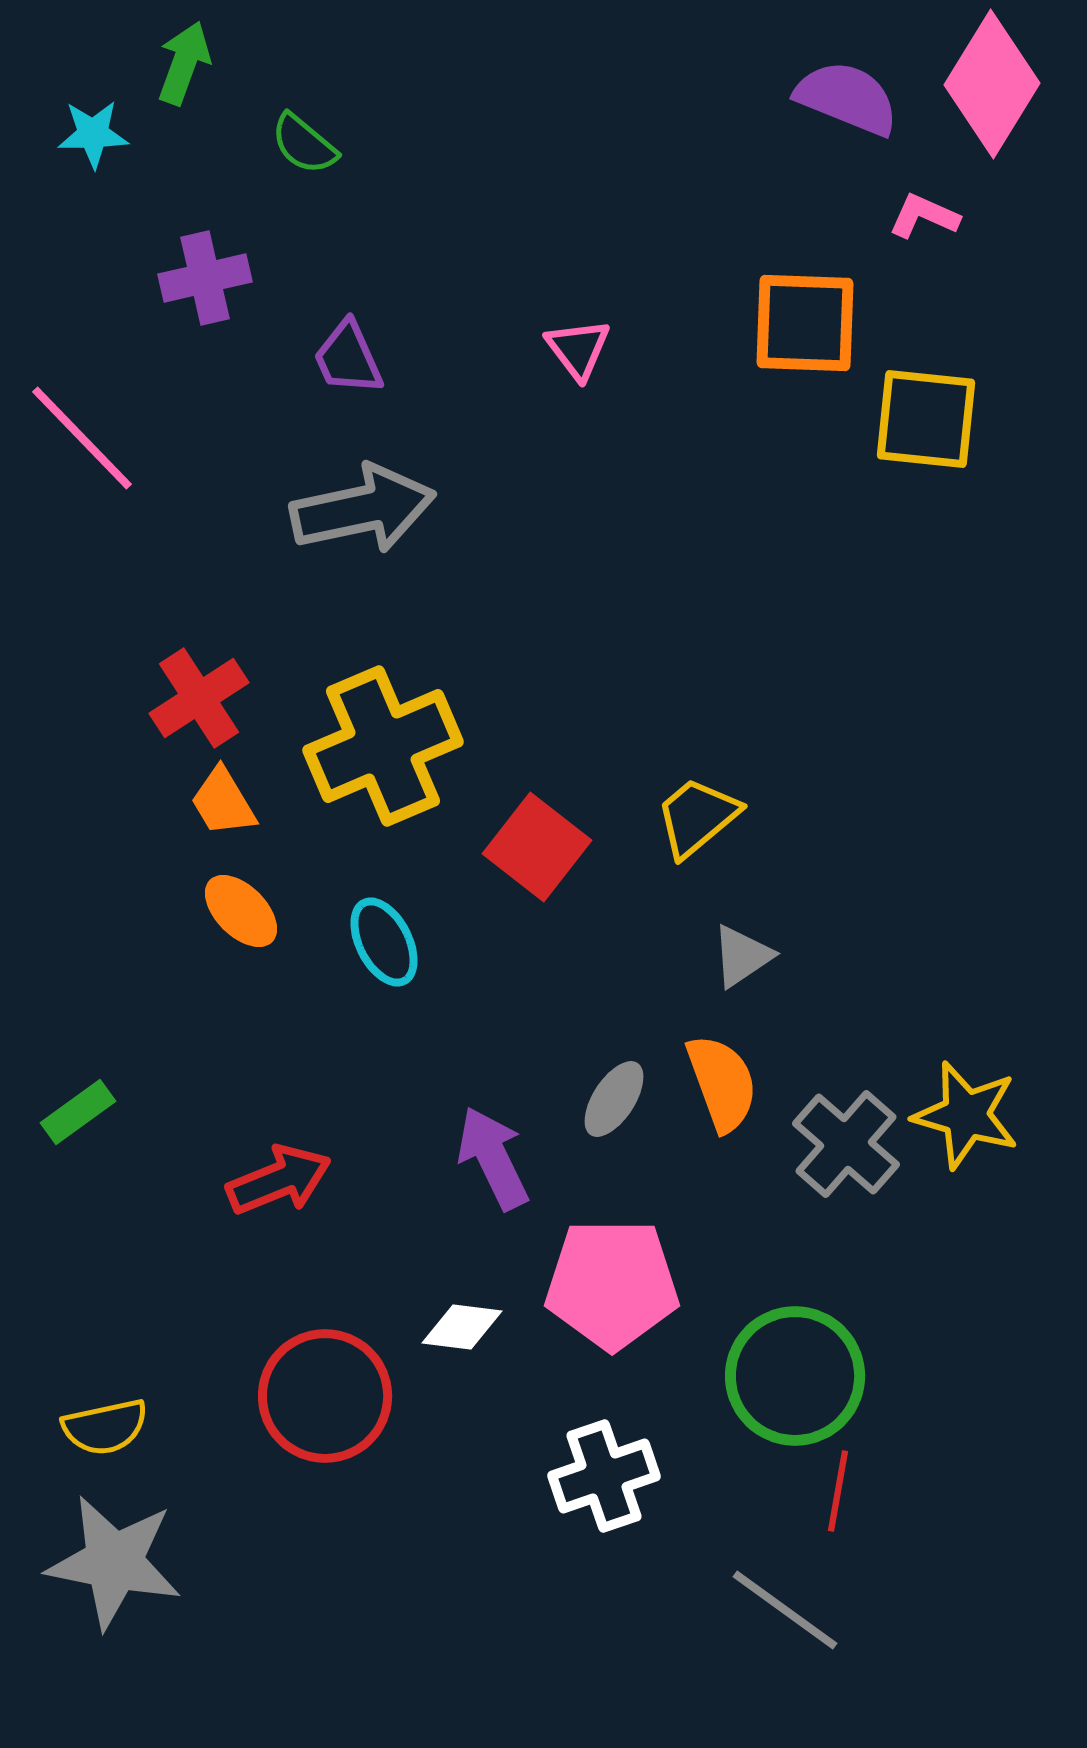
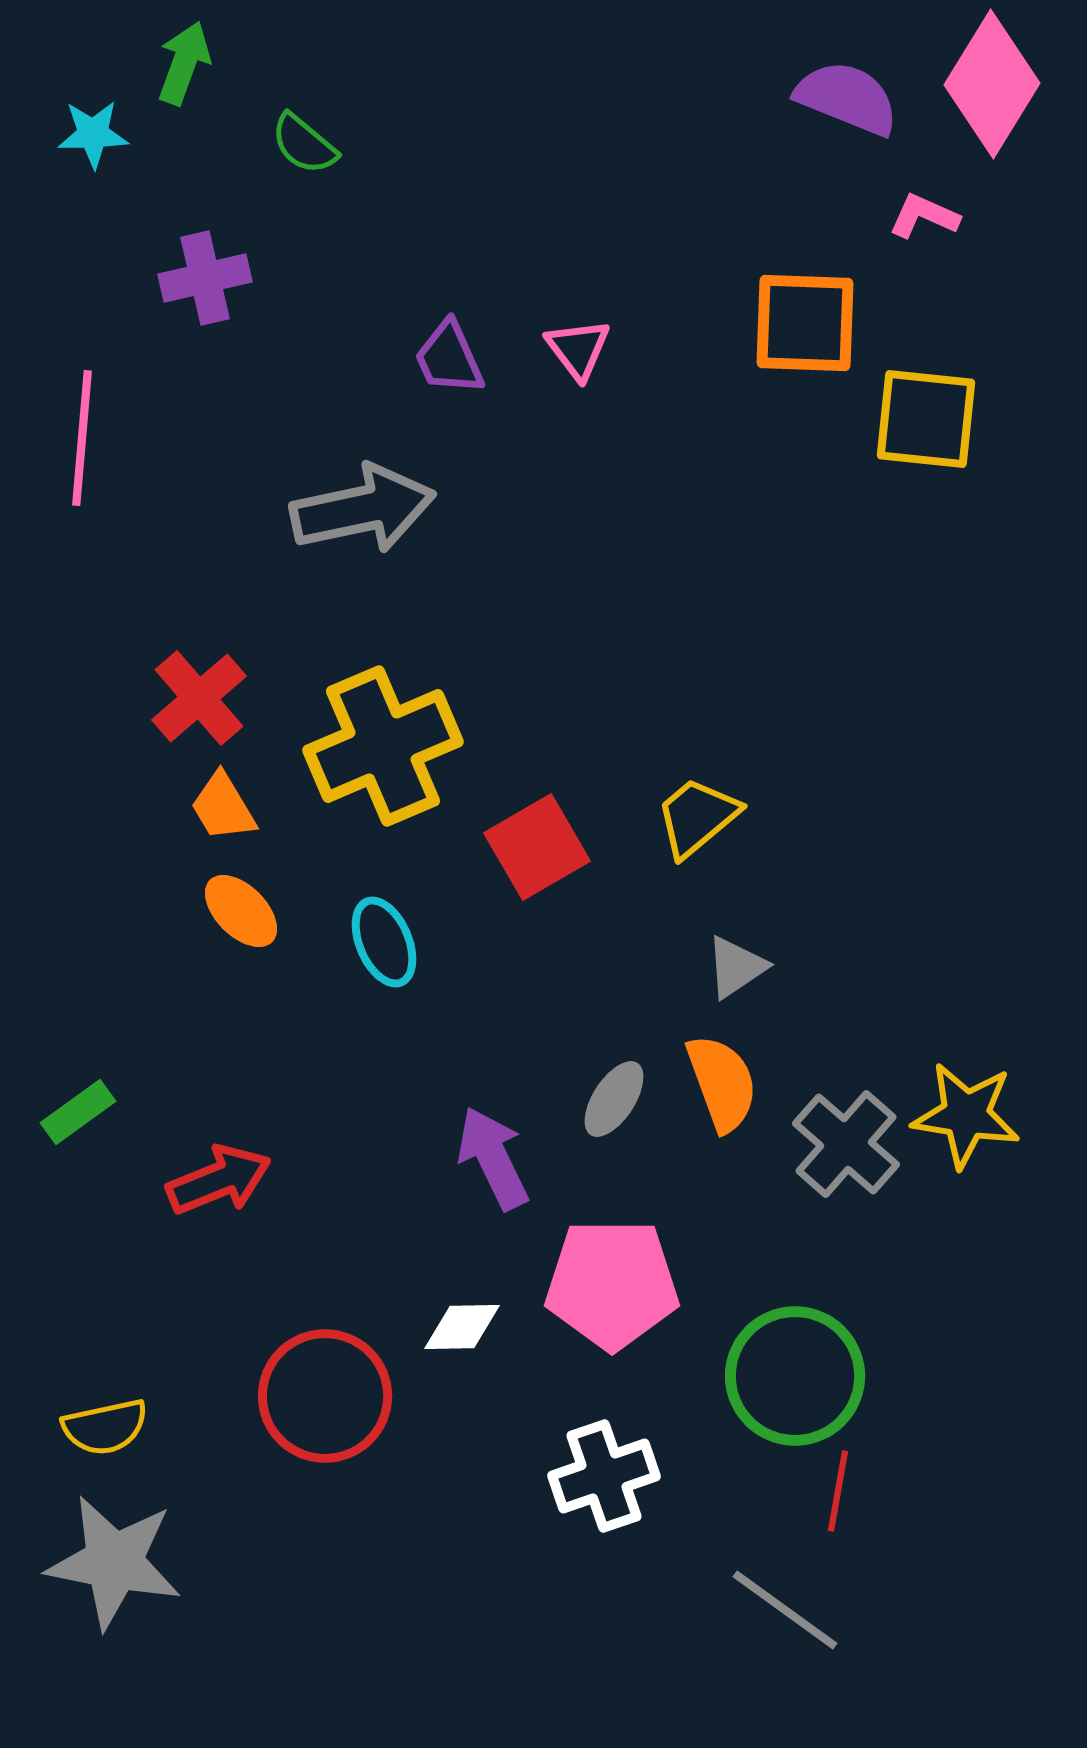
purple trapezoid: moved 101 px right
pink line: rotated 49 degrees clockwise
red cross: rotated 8 degrees counterclockwise
orange trapezoid: moved 5 px down
red square: rotated 22 degrees clockwise
cyan ellipse: rotated 4 degrees clockwise
gray triangle: moved 6 px left, 11 px down
yellow star: rotated 7 degrees counterclockwise
red arrow: moved 60 px left
white diamond: rotated 8 degrees counterclockwise
